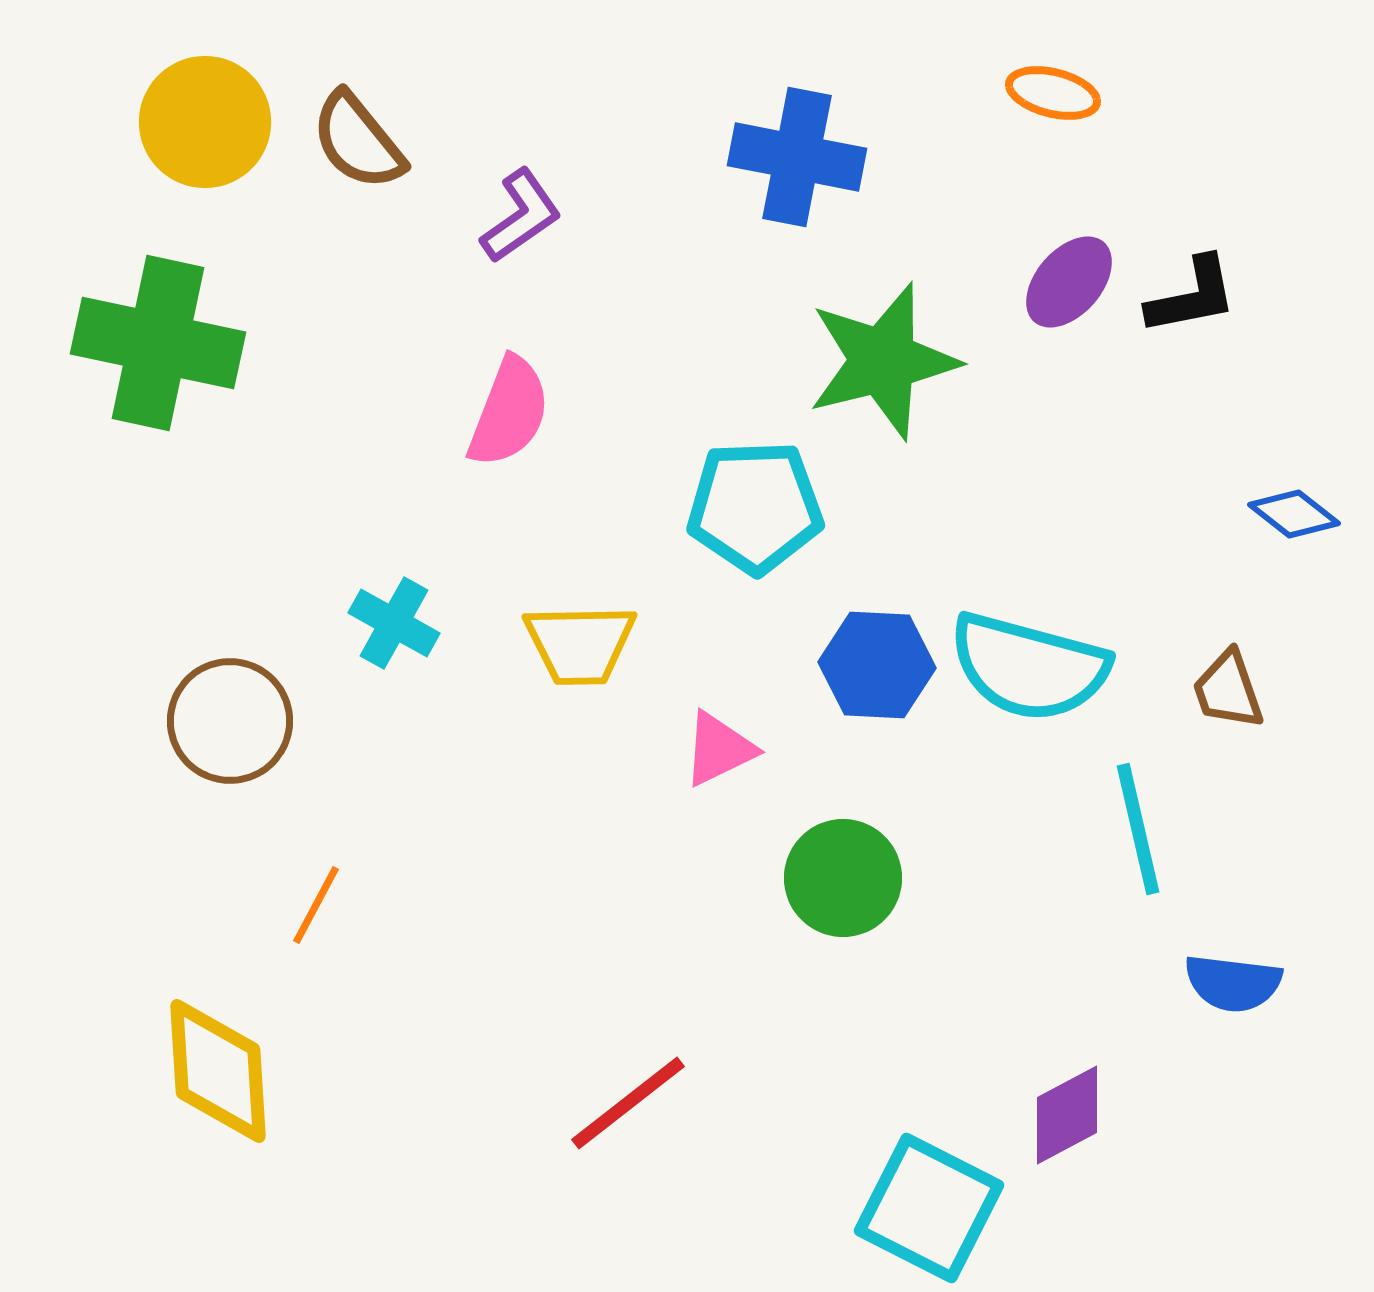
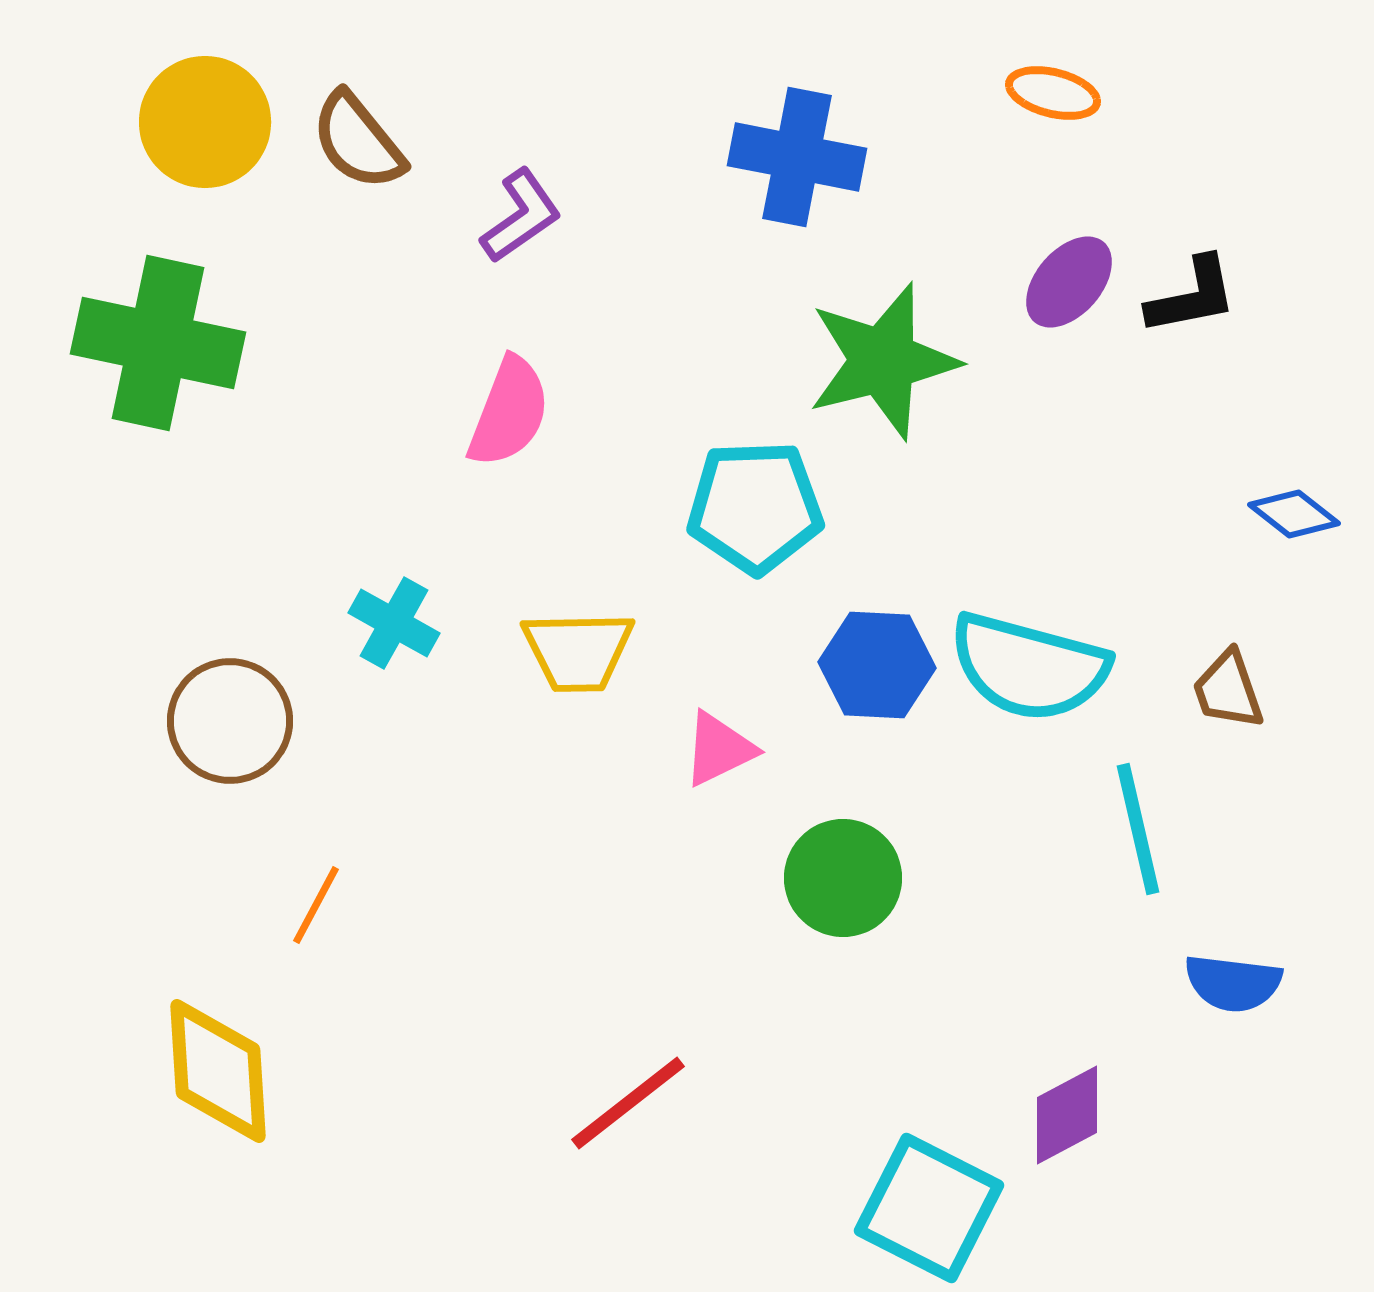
yellow trapezoid: moved 2 px left, 7 px down
